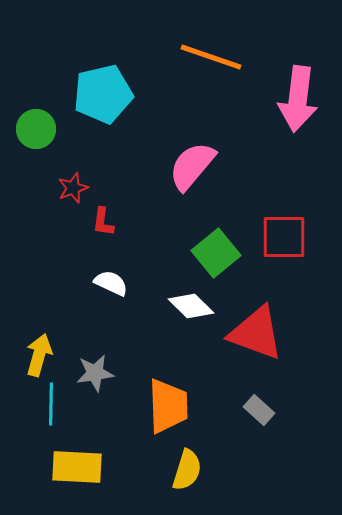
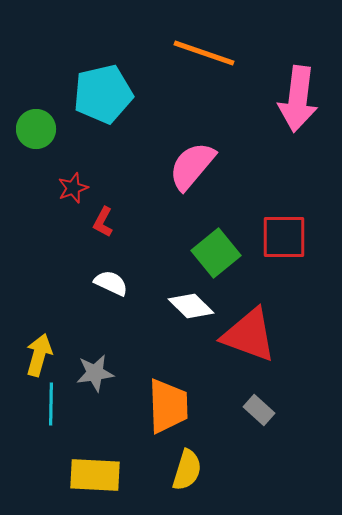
orange line: moved 7 px left, 4 px up
red L-shape: rotated 20 degrees clockwise
red triangle: moved 7 px left, 2 px down
yellow rectangle: moved 18 px right, 8 px down
